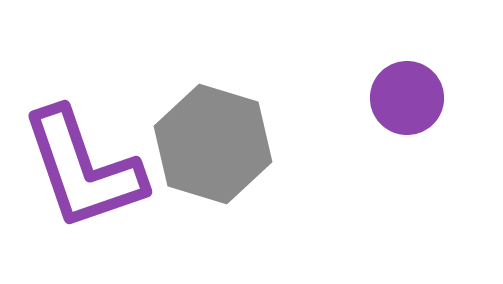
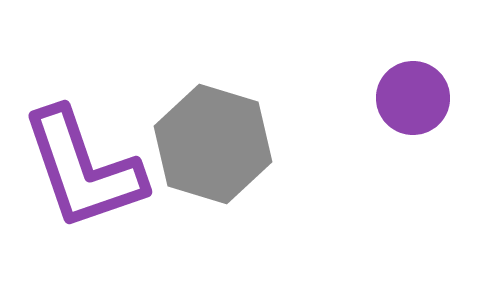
purple circle: moved 6 px right
